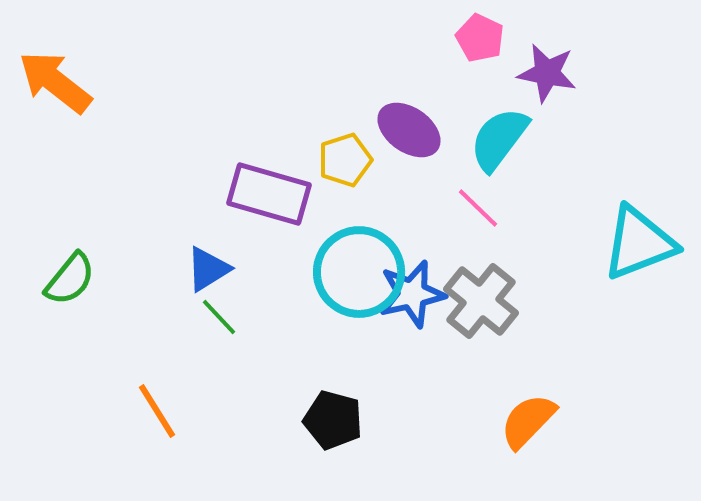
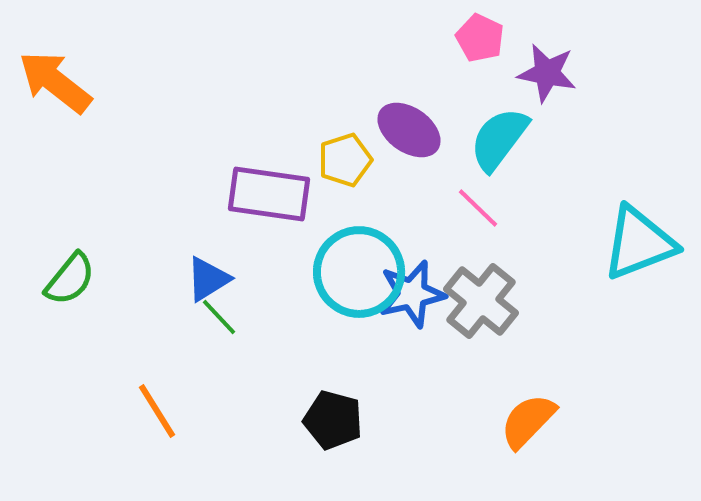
purple rectangle: rotated 8 degrees counterclockwise
blue triangle: moved 10 px down
